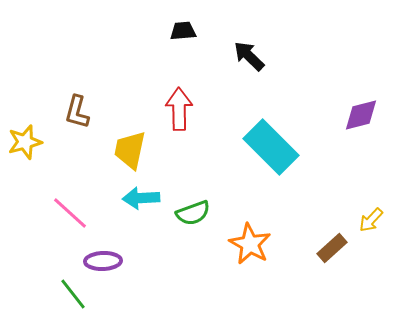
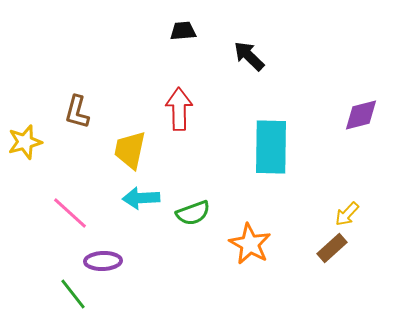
cyan rectangle: rotated 46 degrees clockwise
yellow arrow: moved 24 px left, 6 px up
